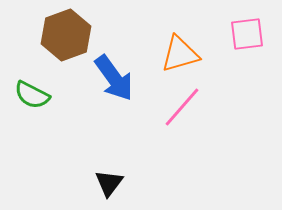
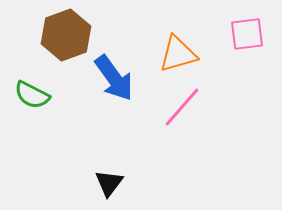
orange triangle: moved 2 px left
